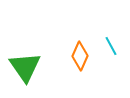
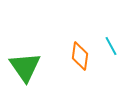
orange diamond: rotated 16 degrees counterclockwise
